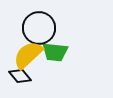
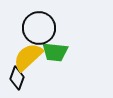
yellow semicircle: moved 2 px down
black diamond: moved 3 px left, 2 px down; rotated 60 degrees clockwise
